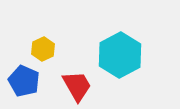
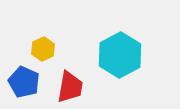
blue pentagon: moved 1 px down
red trapezoid: moved 7 px left, 1 px down; rotated 40 degrees clockwise
